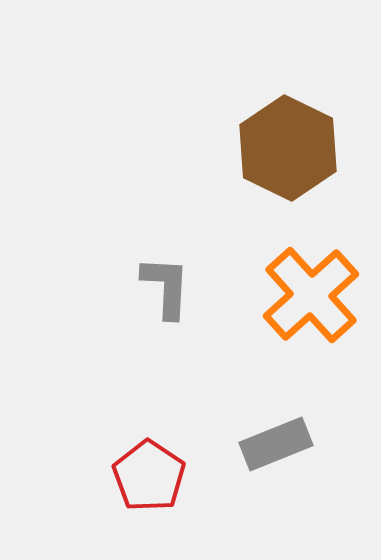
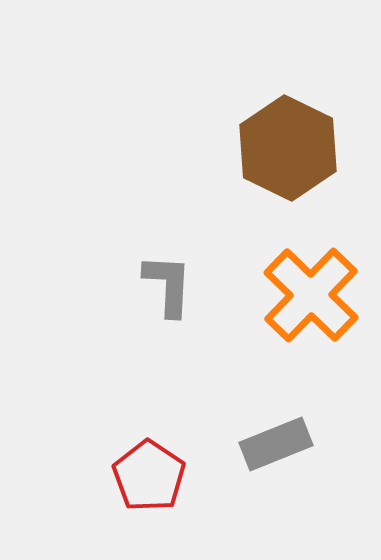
gray L-shape: moved 2 px right, 2 px up
orange cross: rotated 4 degrees counterclockwise
